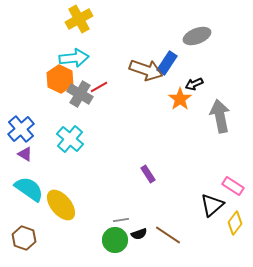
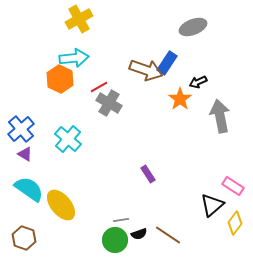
gray ellipse: moved 4 px left, 9 px up
black arrow: moved 4 px right, 2 px up
gray cross: moved 29 px right, 9 px down
cyan cross: moved 2 px left
